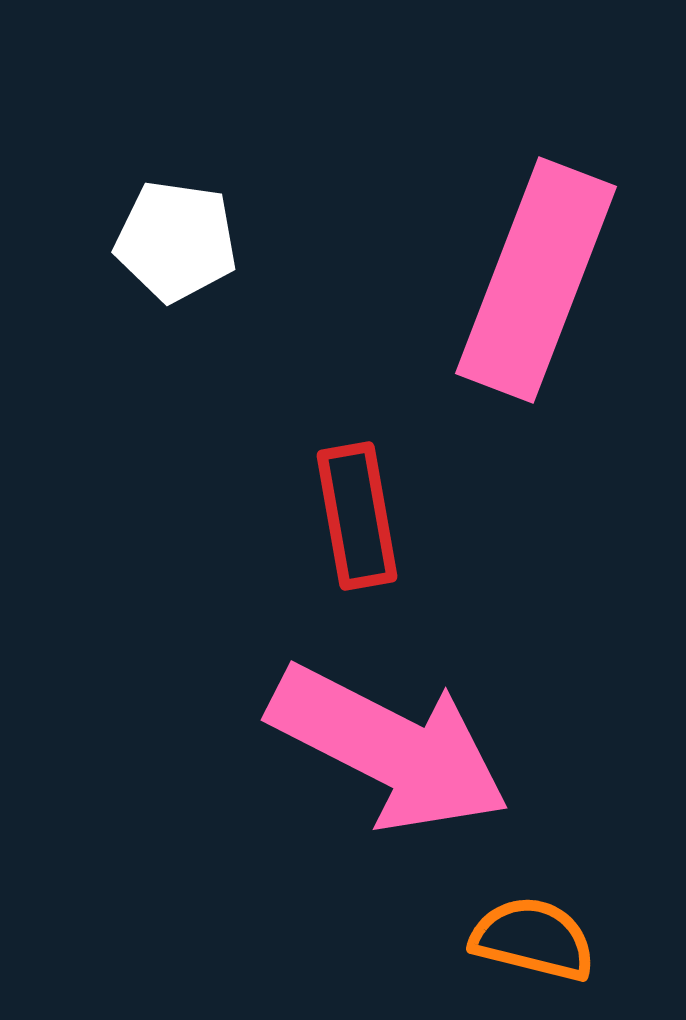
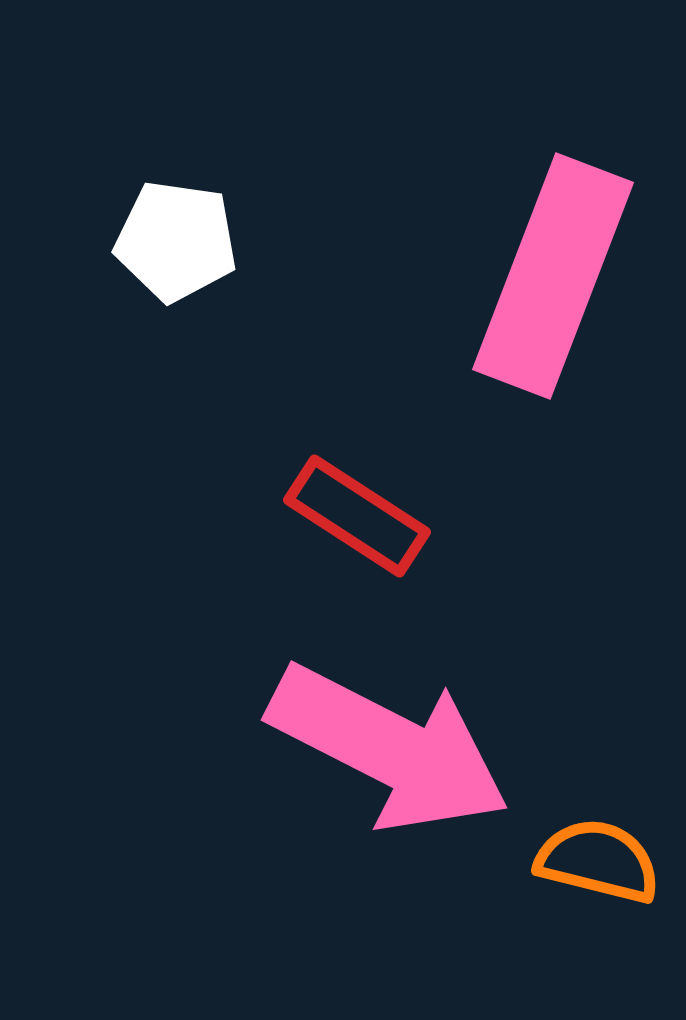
pink rectangle: moved 17 px right, 4 px up
red rectangle: rotated 47 degrees counterclockwise
orange semicircle: moved 65 px right, 78 px up
